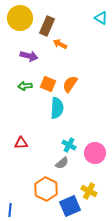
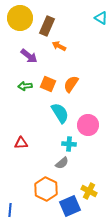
orange arrow: moved 1 px left, 2 px down
purple arrow: rotated 24 degrees clockwise
orange semicircle: moved 1 px right
cyan semicircle: moved 3 px right, 5 px down; rotated 35 degrees counterclockwise
cyan cross: moved 1 px up; rotated 24 degrees counterclockwise
pink circle: moved 7 px left, 28 px up
